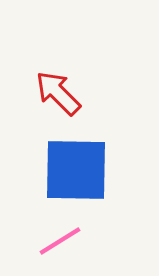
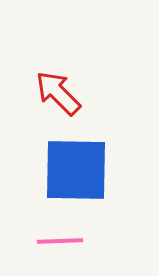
pink line: rotated 30 degrees clockwise
